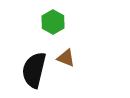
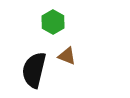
brown triangle: moved 1 px right, 2 px up
